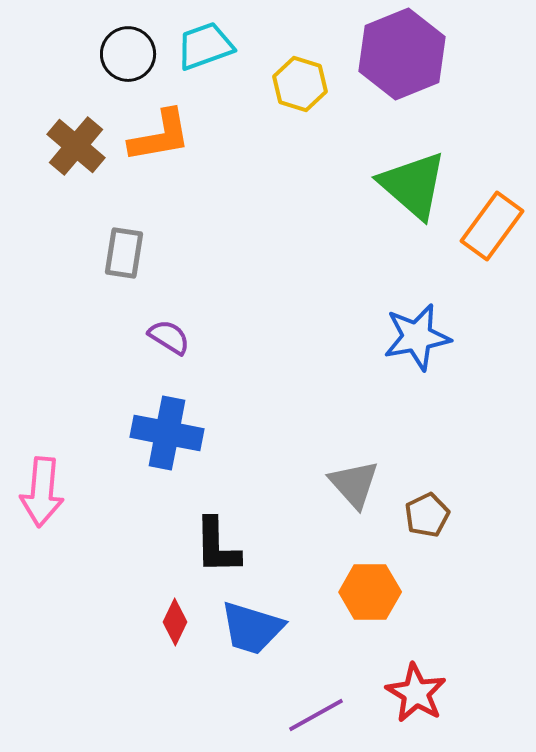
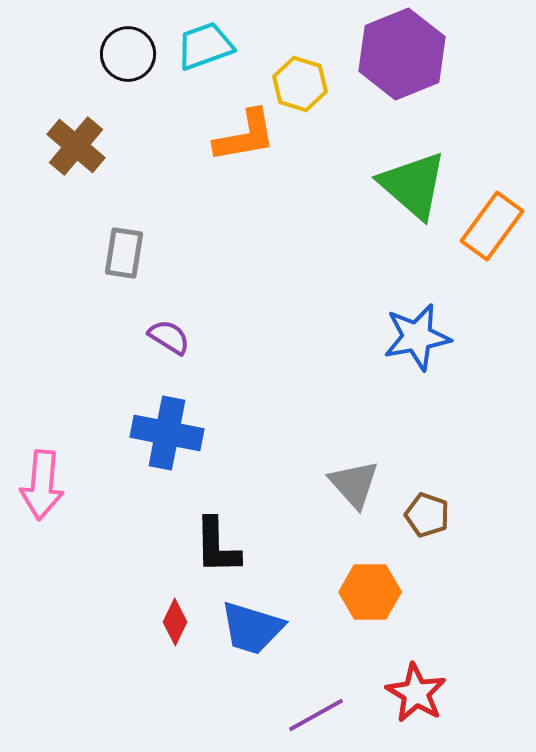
orange L-shape: moved 85 px right
pink arrow: moved 7 px up
brown pentagon: rotated 27 degrees counterclockwise
